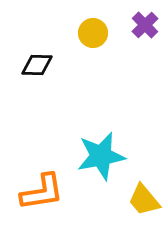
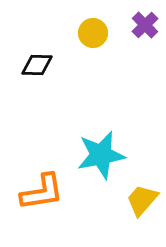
cyan star: moved 1 px up
yellow trapezoid: moved 2 px left; rotated 81 degrees clockwise
